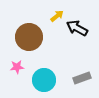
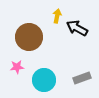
yellow arrow: rotated 40 degrees counterclockwise
